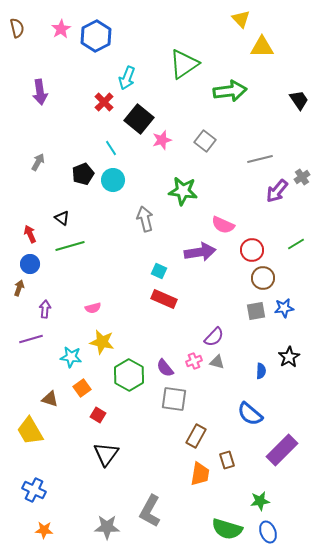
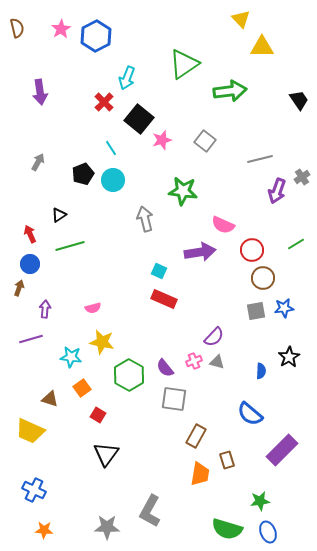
purple arrow at (277, 191): rotated 20 degrees counterclockwise
black triangle at (62, 218): moved 3 px left, 3 px up; rotated 49 degrees clockwise
yellow trapezoid at (30, 431): rotated 36 degrees counterclockwise
